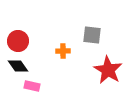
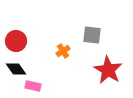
red circle: moved 2 px left
orange cross: rotated 32 degrees counterclockwise
black diamond: moved 2 px left, 3 px down
pink rectangle: moved 1 px right
